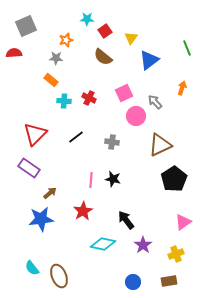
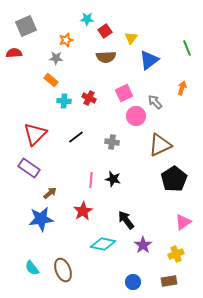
brown semicircle: moved 3 px right; rotated 42 degrees counterclockwise
brown ellipse: moved 4 px right, 6 px up
